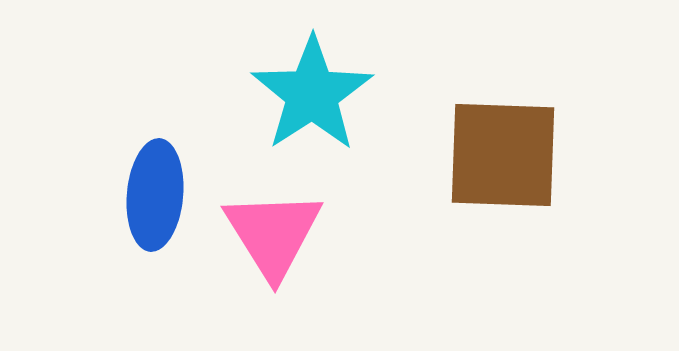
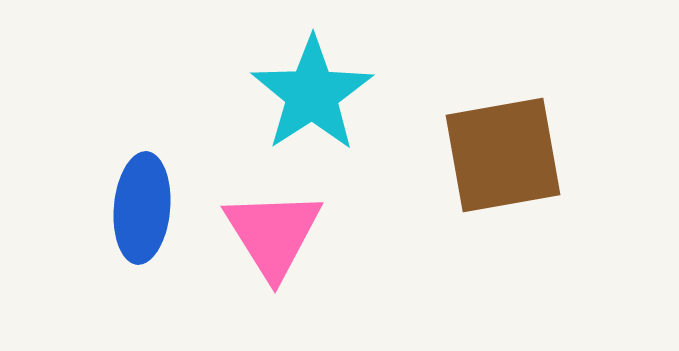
brown square: rotated 12 degrees counterclockwise
blue ellipse: moved 13 px left, 13 px down
